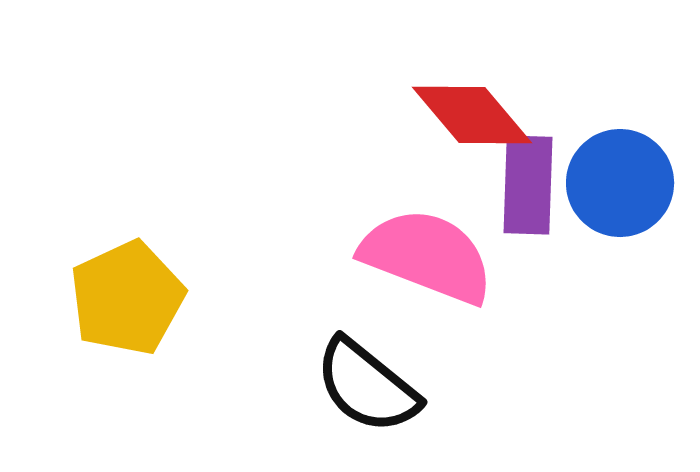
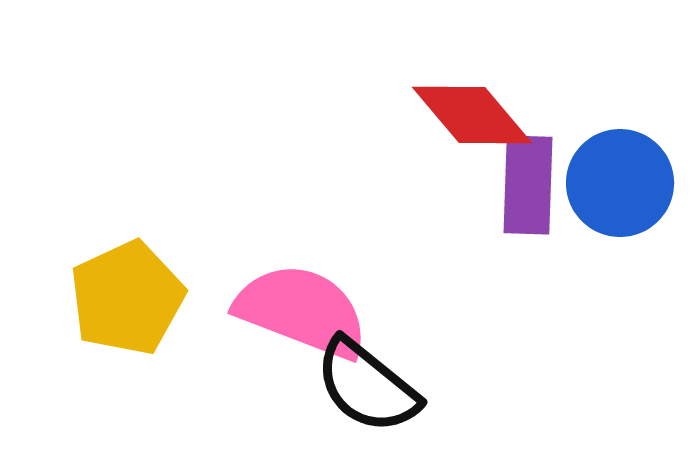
pink semicircle: moved 125 px left, 55 px down
